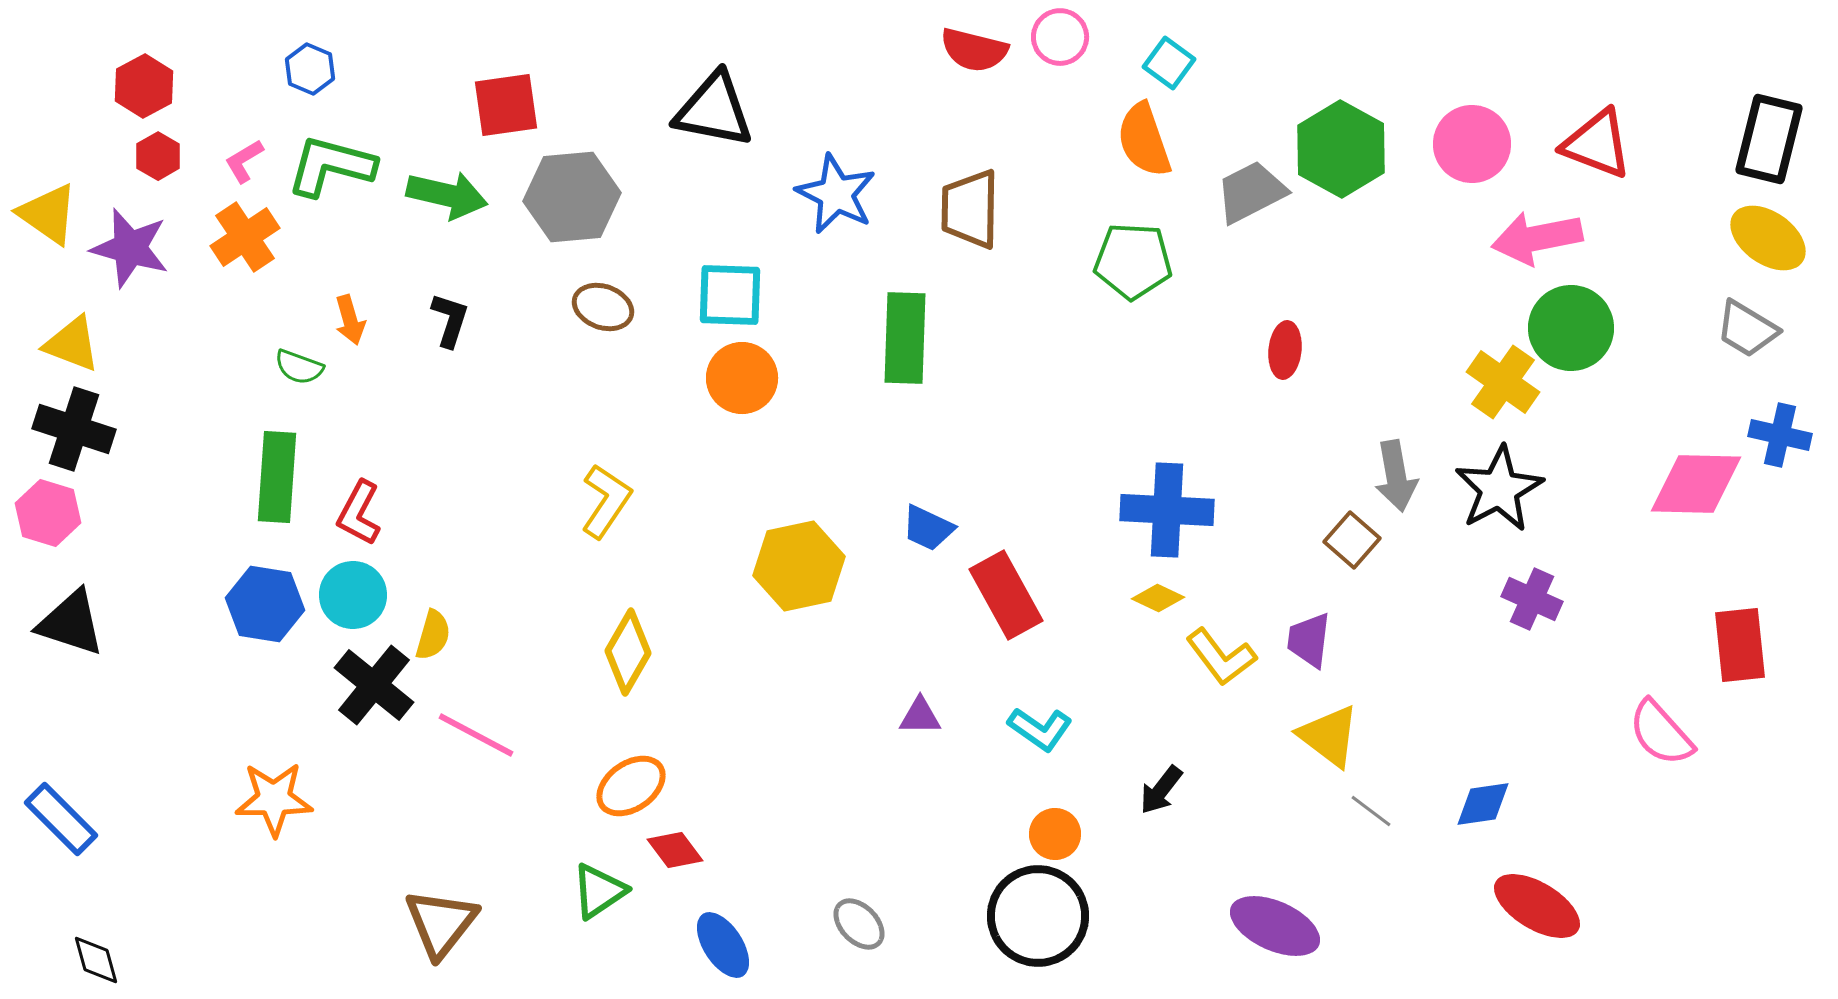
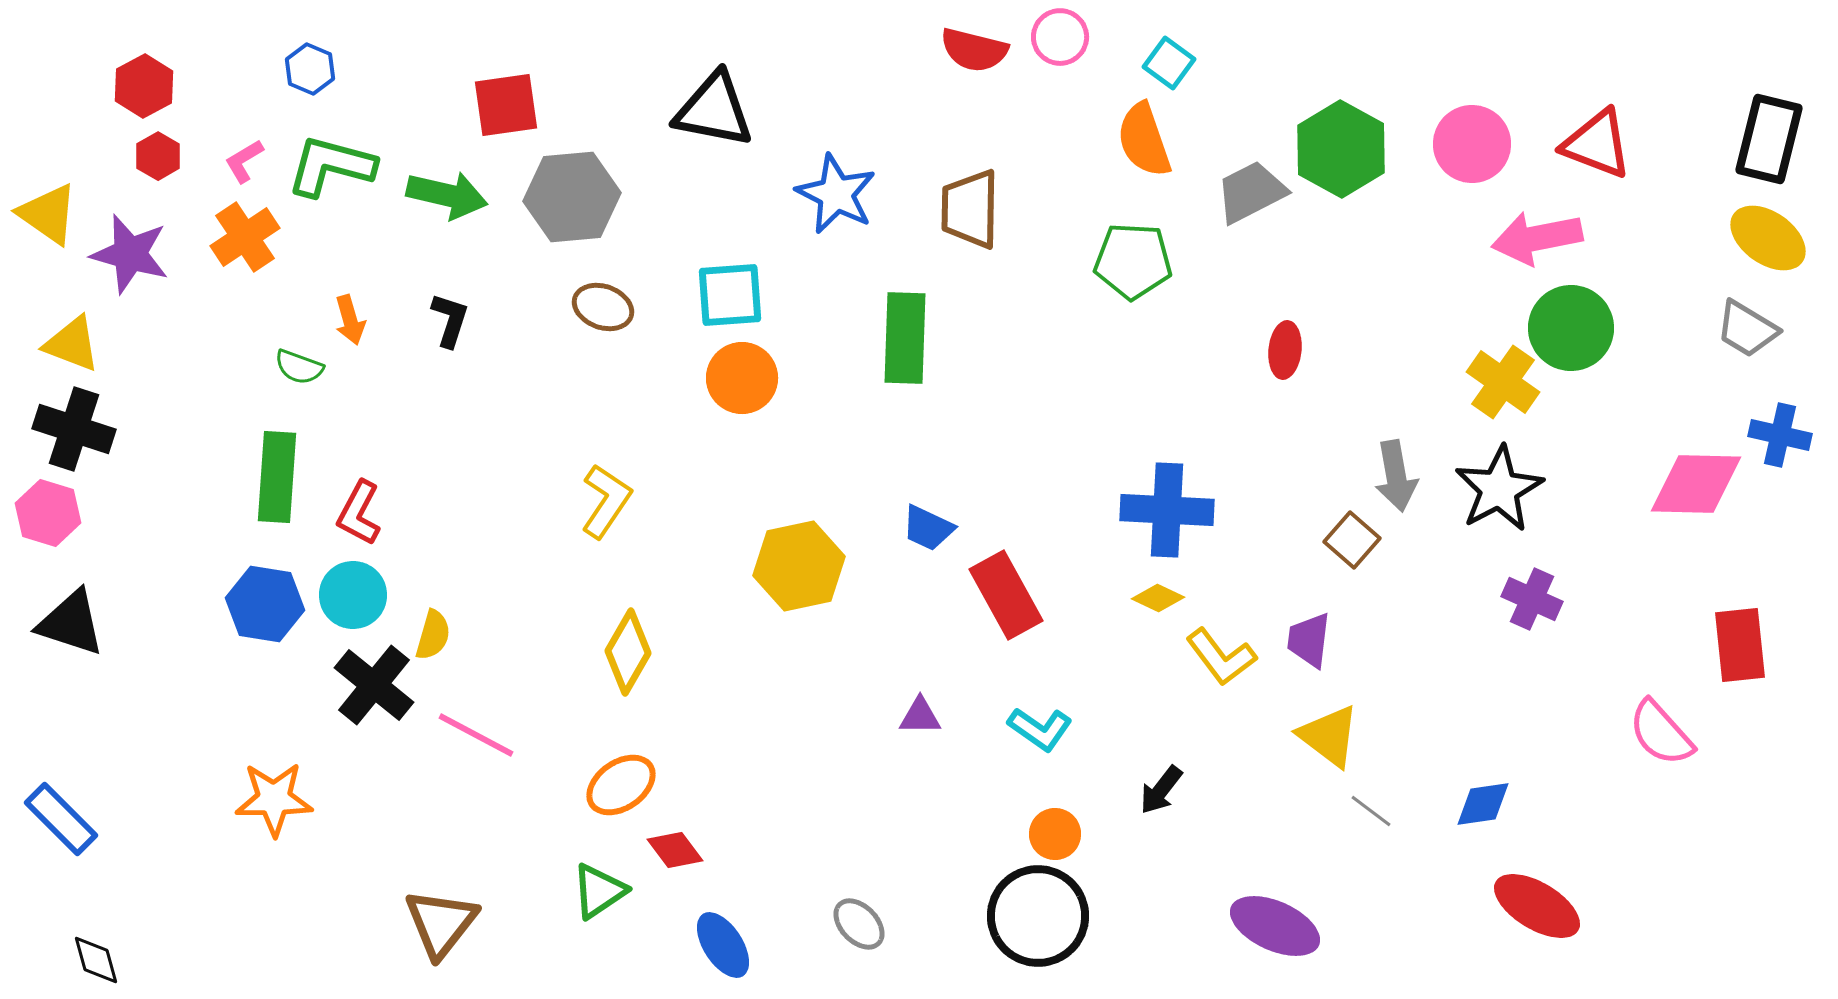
purple star at (130, 248): moved 6 px down
cyan square at (730, 295): rotated 6 degrees counterclockwise
orange ellipse at (631, 786): moved 10 px left, 1 px up
